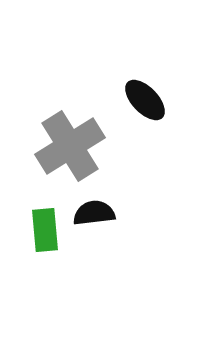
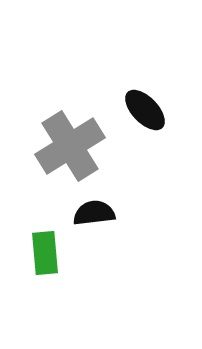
black ellipse: moved 10 px down
green rectangle: moved 23 px down
